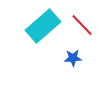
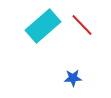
blue star: moved 20 px down
